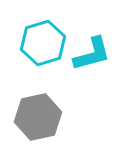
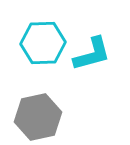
cyan hexagon: rotated 15 degrees clockwise
